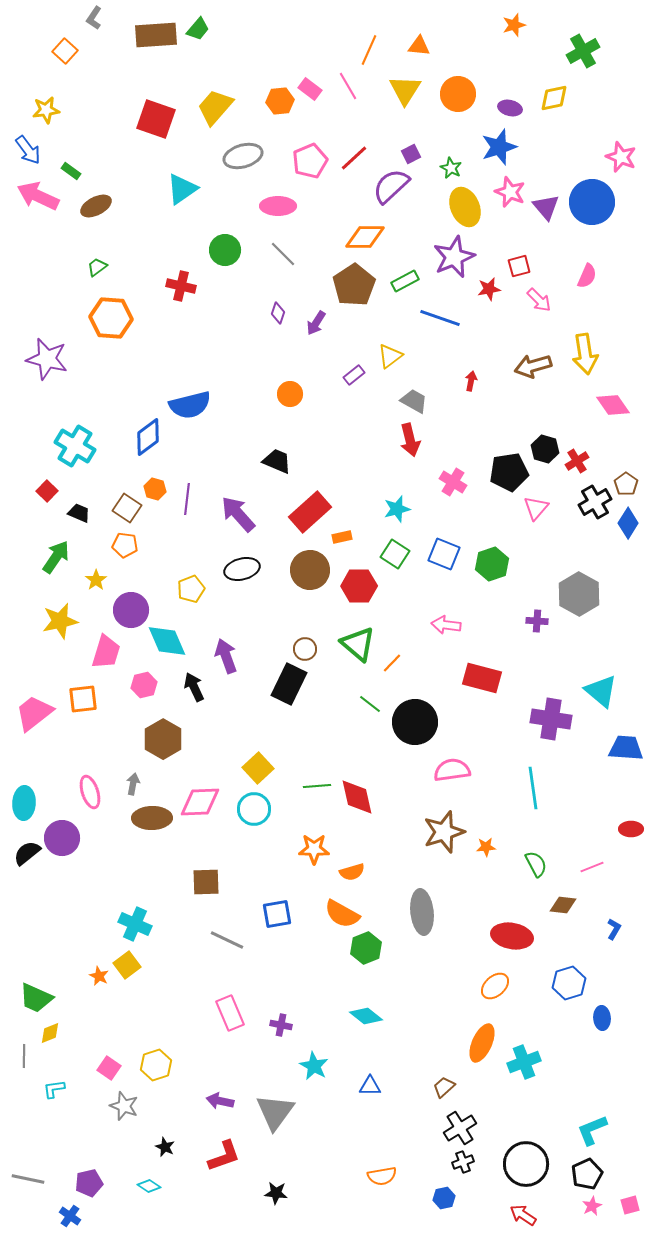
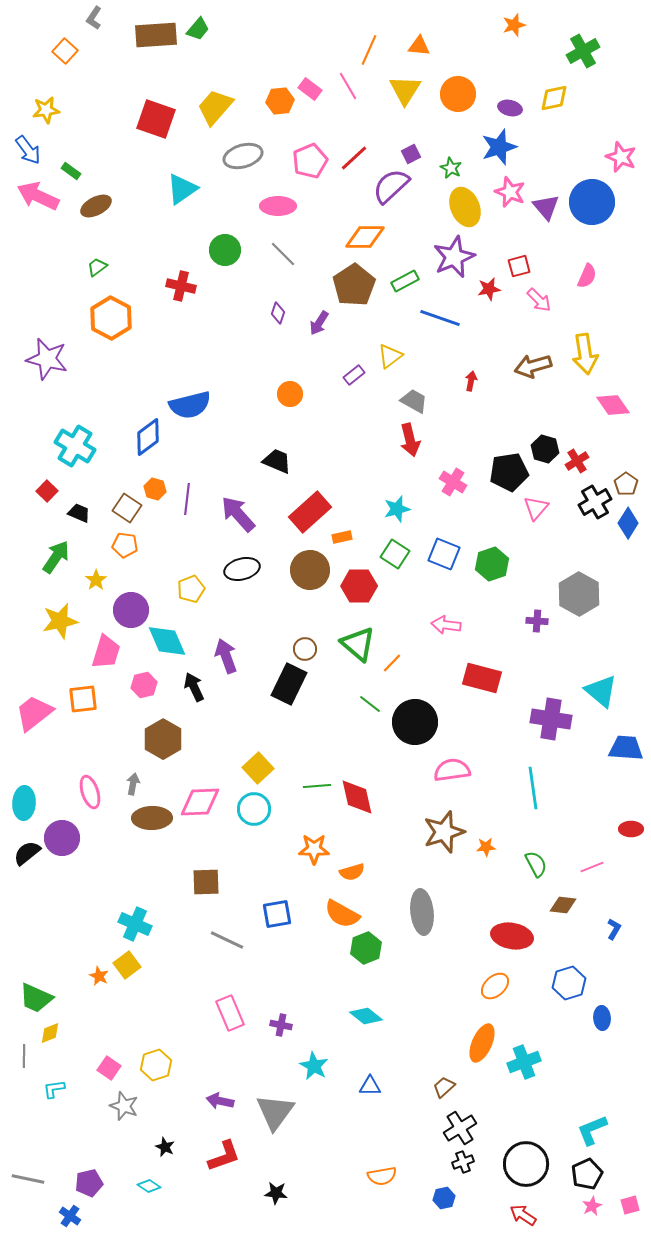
orange hexagon at (111, 318): rotated 24 degrees clockwise
purple arrow at (316, 323): moved 3 px right
